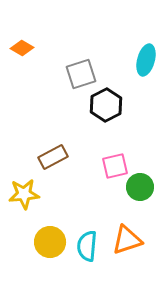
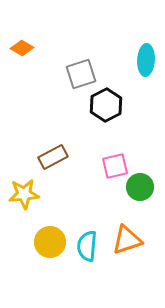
cyan ellipse: rotated 12 degrees counterclockwise
